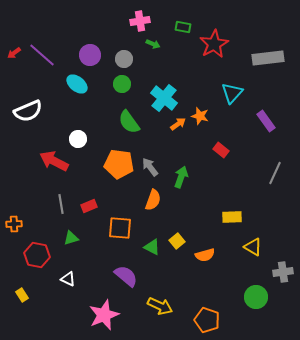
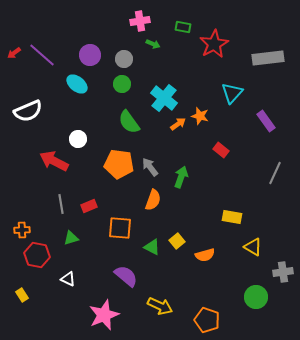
yellow rectangle at (232, 217): rotated 12 degrees clockwise
orange cross at (14, 224): moved 8 px right, 6 px down
